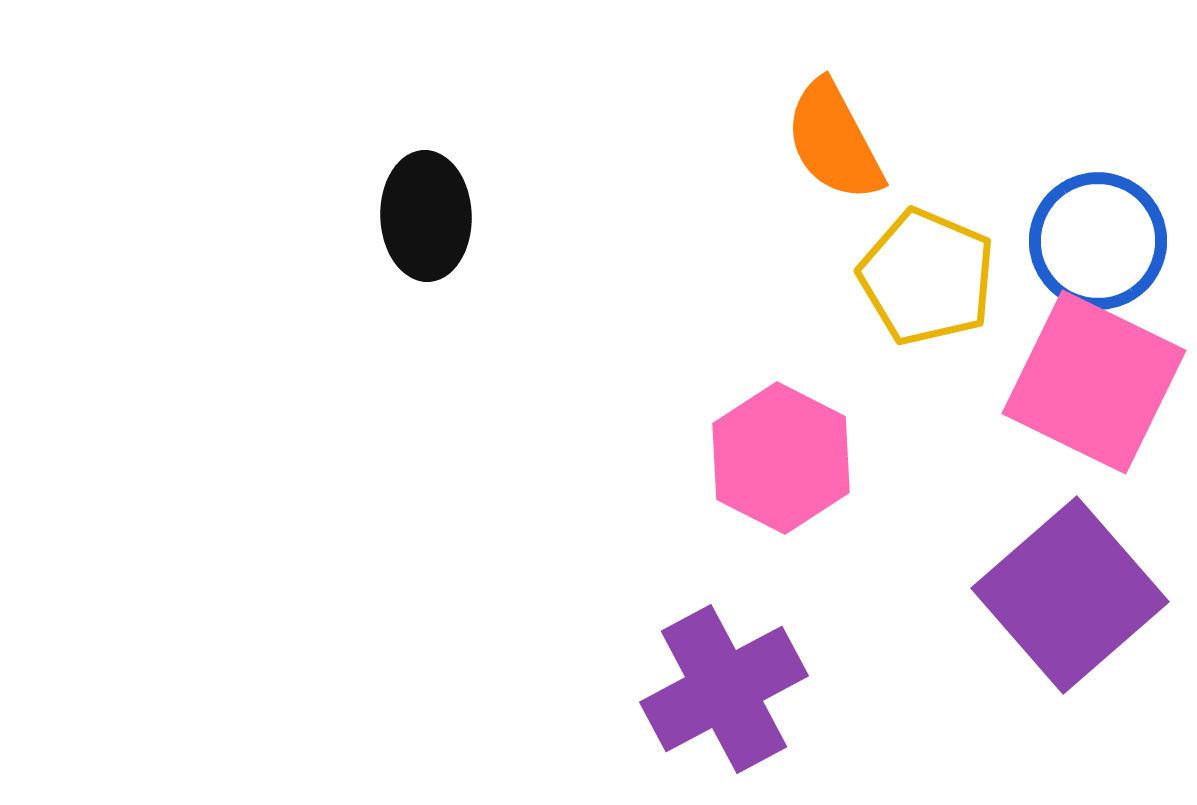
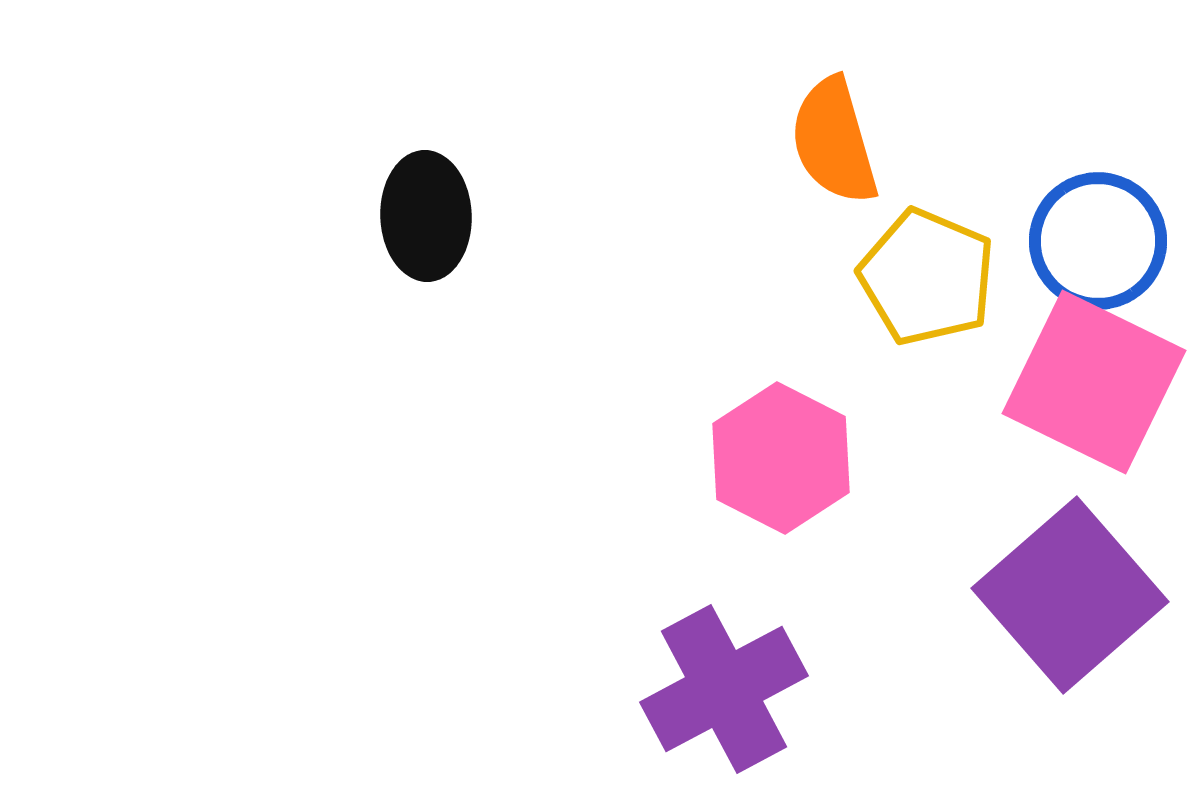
orange semicircle: rotated 12 degrees clockwise
